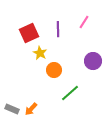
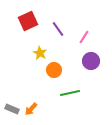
pink line: moved 15 px down
purple line: rotated 35 degrees counterclockwise
red square: moved 1 px left, 12 px up
purple circle: moved 2 px left
green line: rotated 30 degrees clockwise
